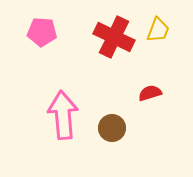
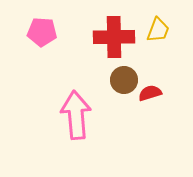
red cross: rotated 27 degrees counterclockwise
pink arrow: moved 13 px right
brown circle: moved 12 px right, 48 px up
